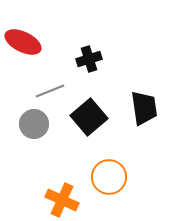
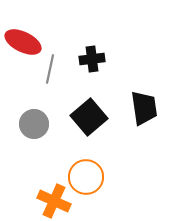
black cross: moved 3 px right; rotated 10 degrees clockwise
gray line: moved 22 px up; rotated 56 degrees counterclockwise
orange circle: moved 23 px left
orange cross: moved 8 px left, 1 px down
